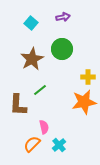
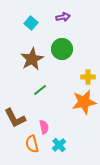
brown L-shape: moved 3 px left, 13 px down; rotated 30 degrees counterclockwise
orange semicircle: rotated 60 degrees counterclockwise
